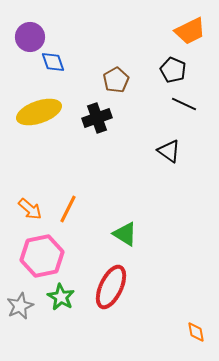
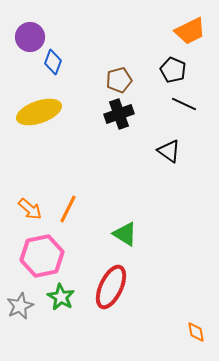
blue diamond: rotated 40 degrees clockwise
brown pentagon: moved 3 px right; rotated 15 degrees clockwise
black cross: moved 22 px right, 4 px up
